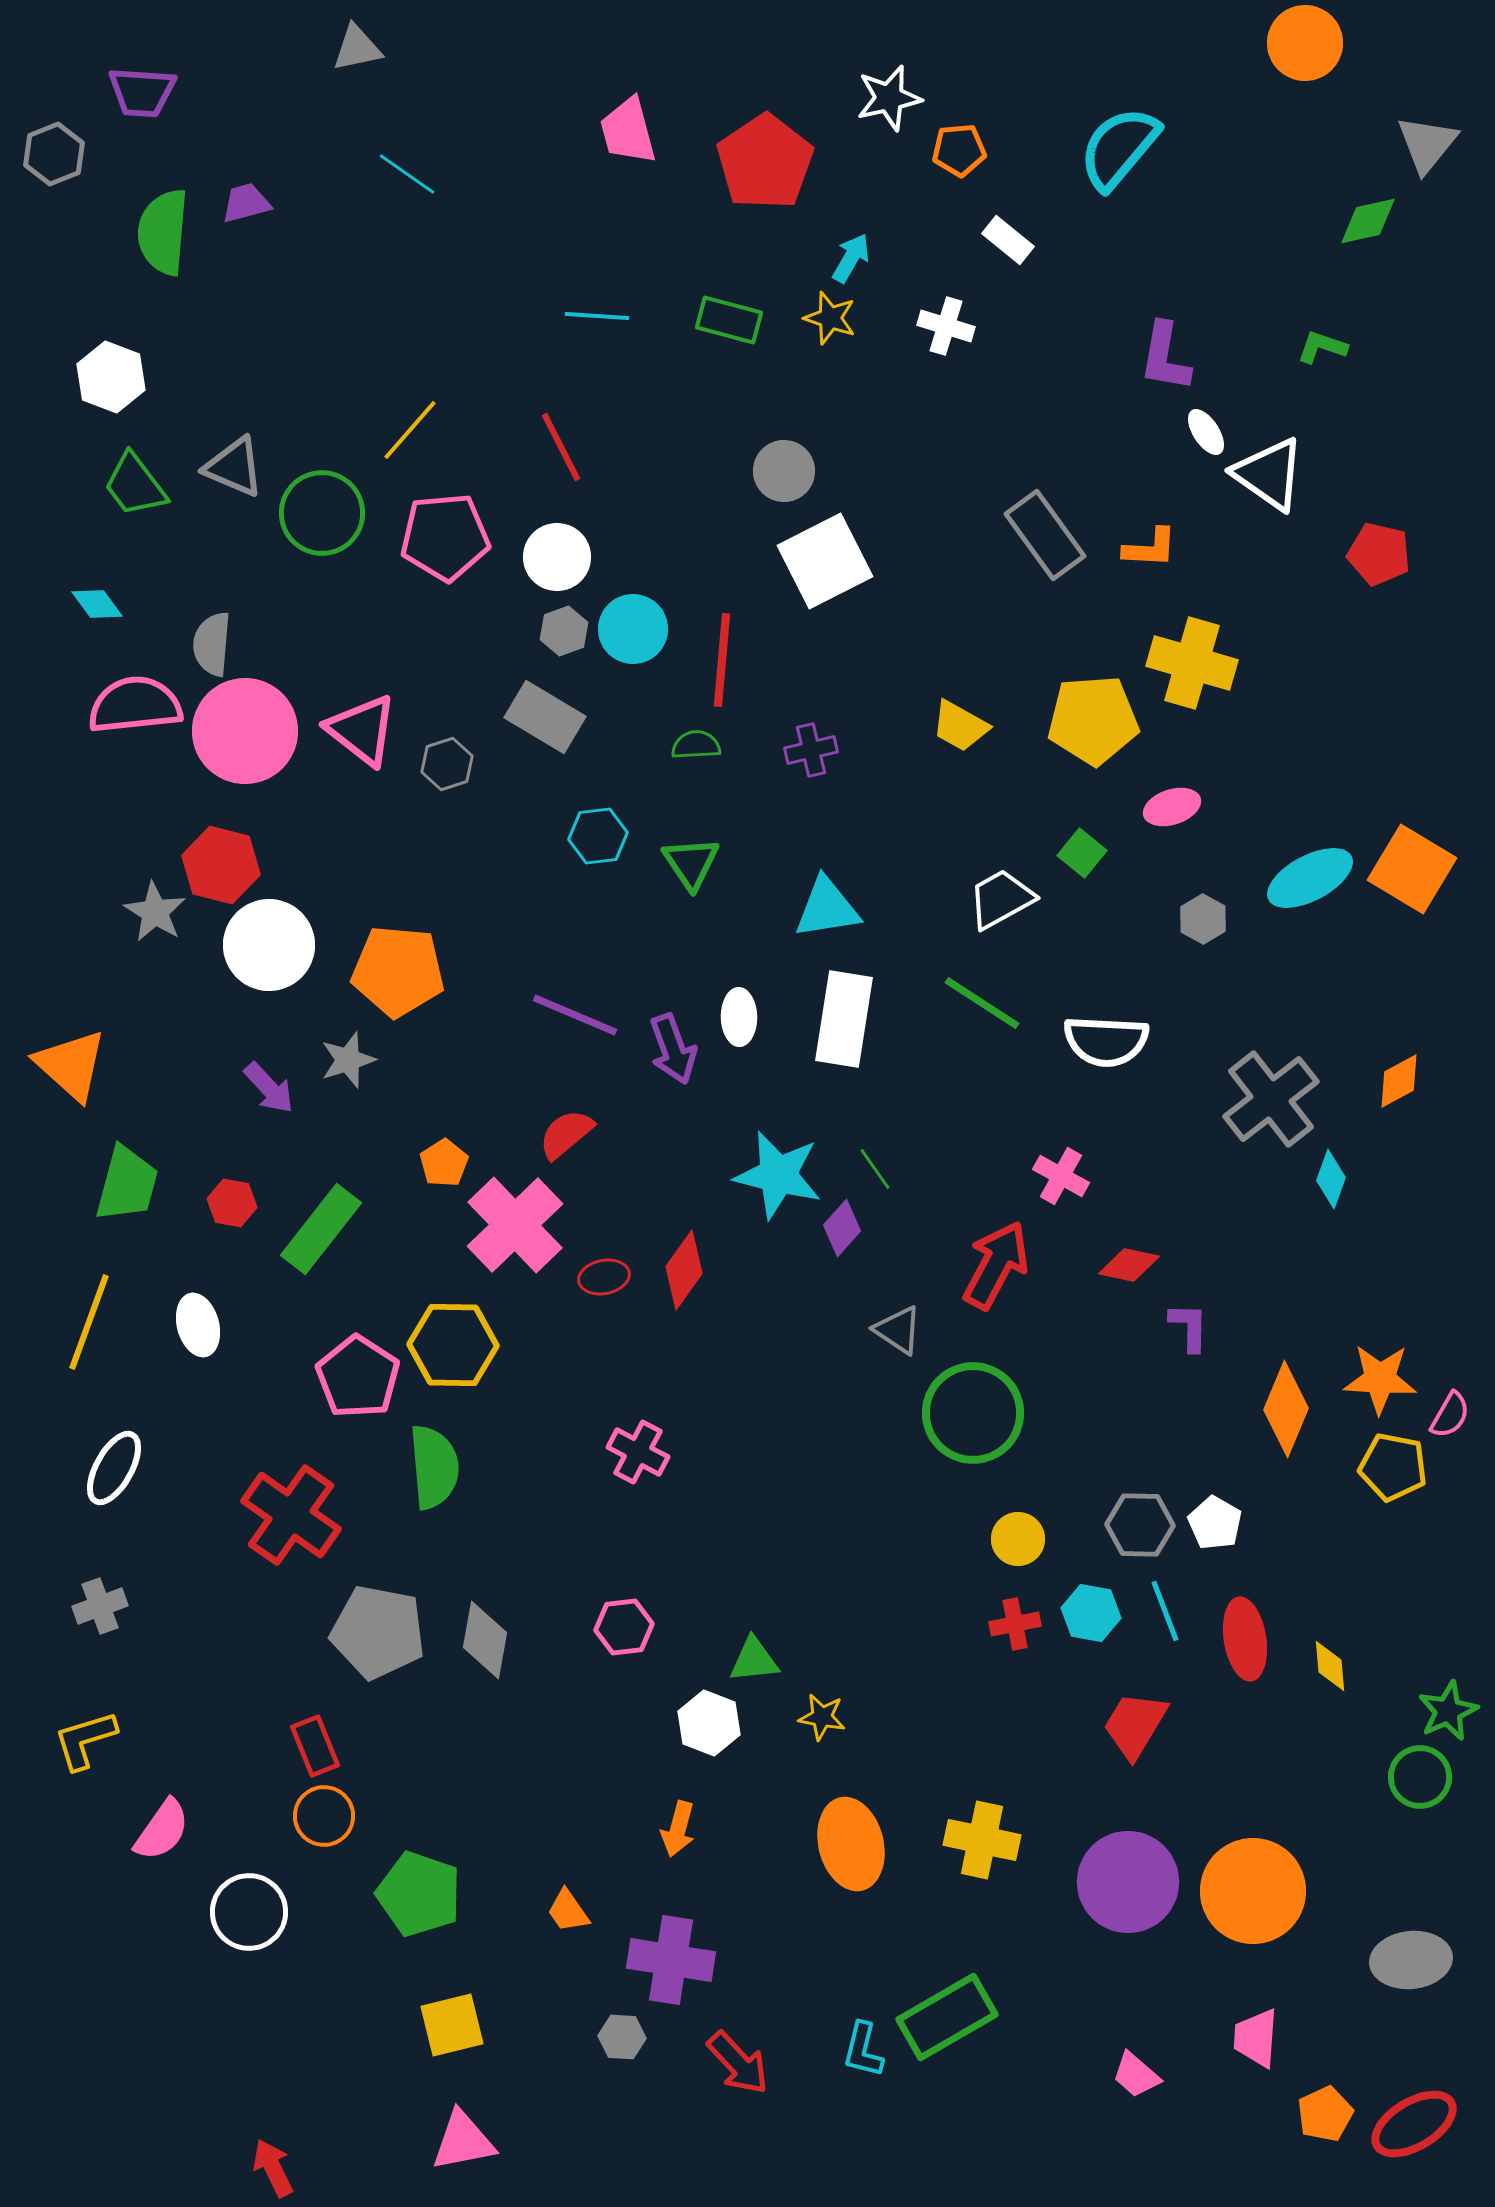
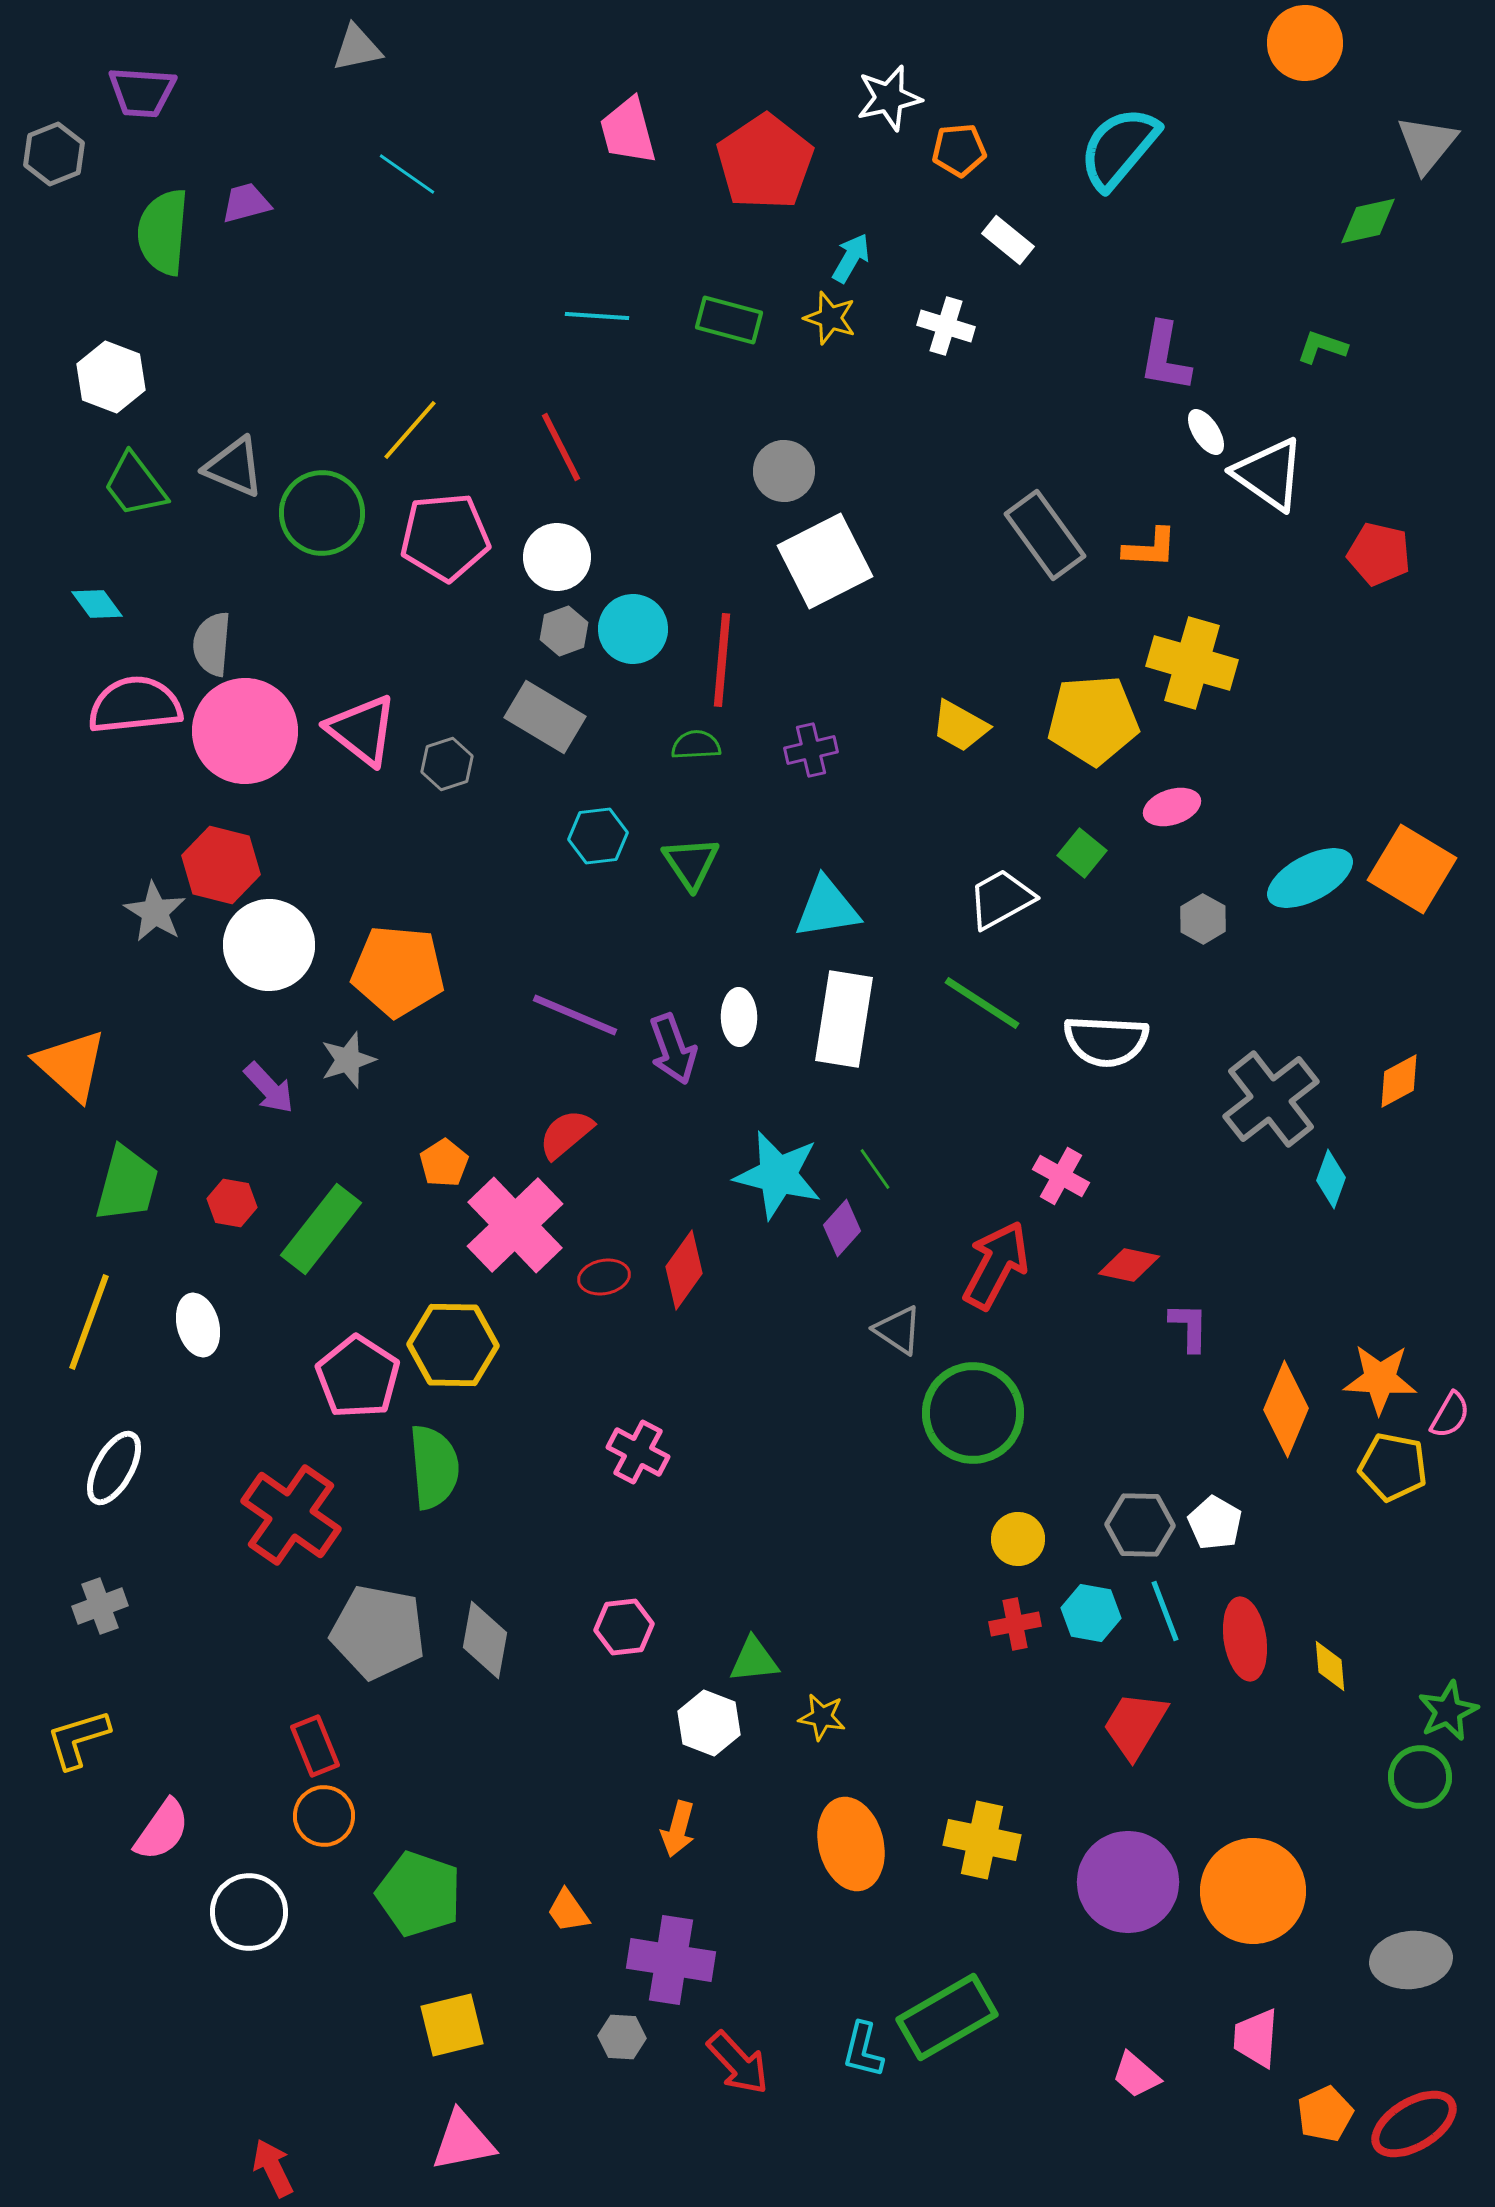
yellow L-shape at (85, 1740): moved 7 px left, 1 px up
